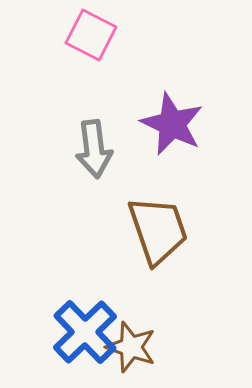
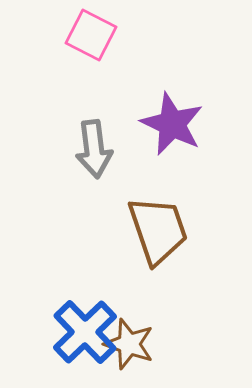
brown star: moved 2 px left, 3 px up
